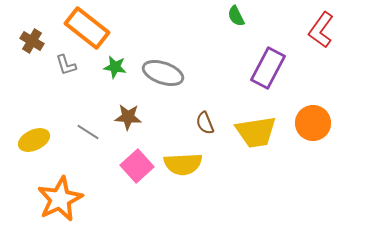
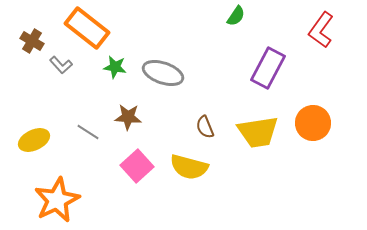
green semicircle: rotated 120 degrees counterclockwise
gray L-shape: moved 5 px left; rotated 25 degrees counterclockwise
brown semicircle: moved 4 px down
yellow trapezoid: moved 2 px right
yellow semicircle: moved 6 px right, 3 px down; rotated 18 degrees clockwise
orange star: moved 3 px left, 1 px down
